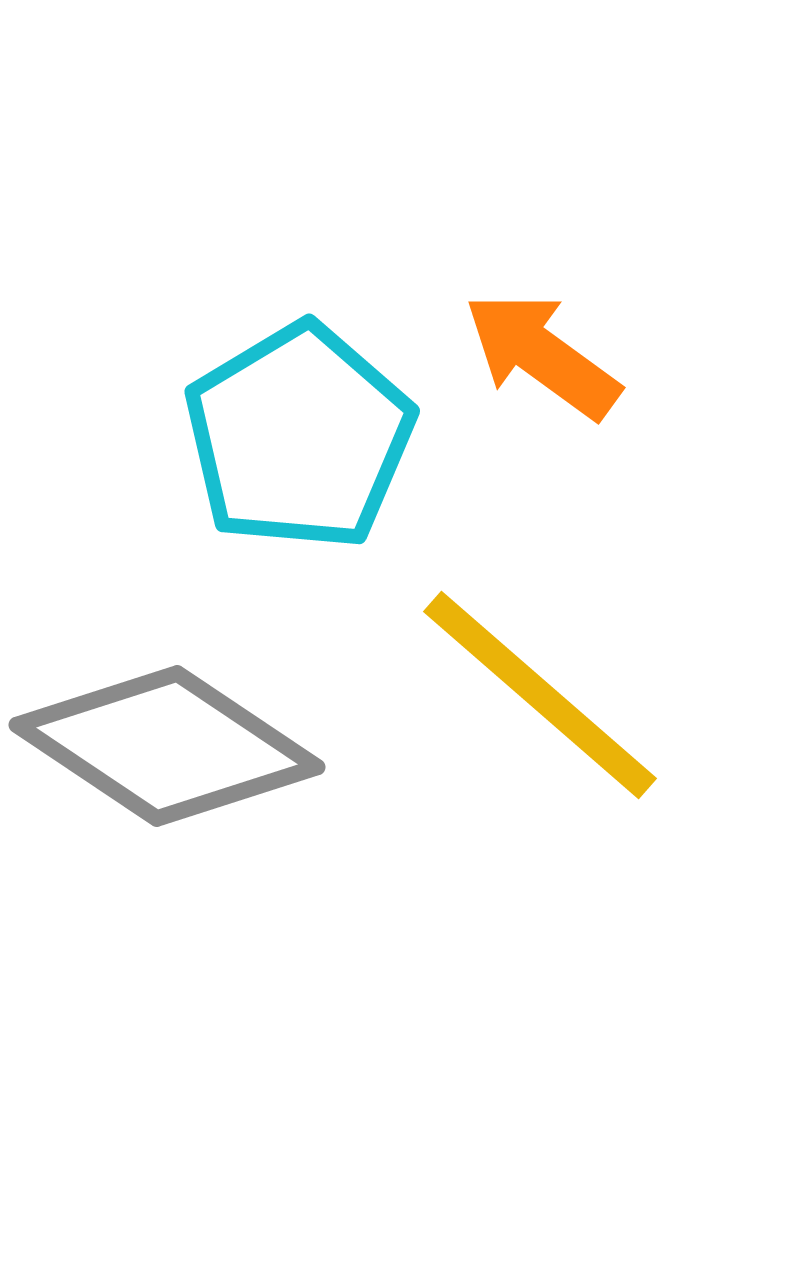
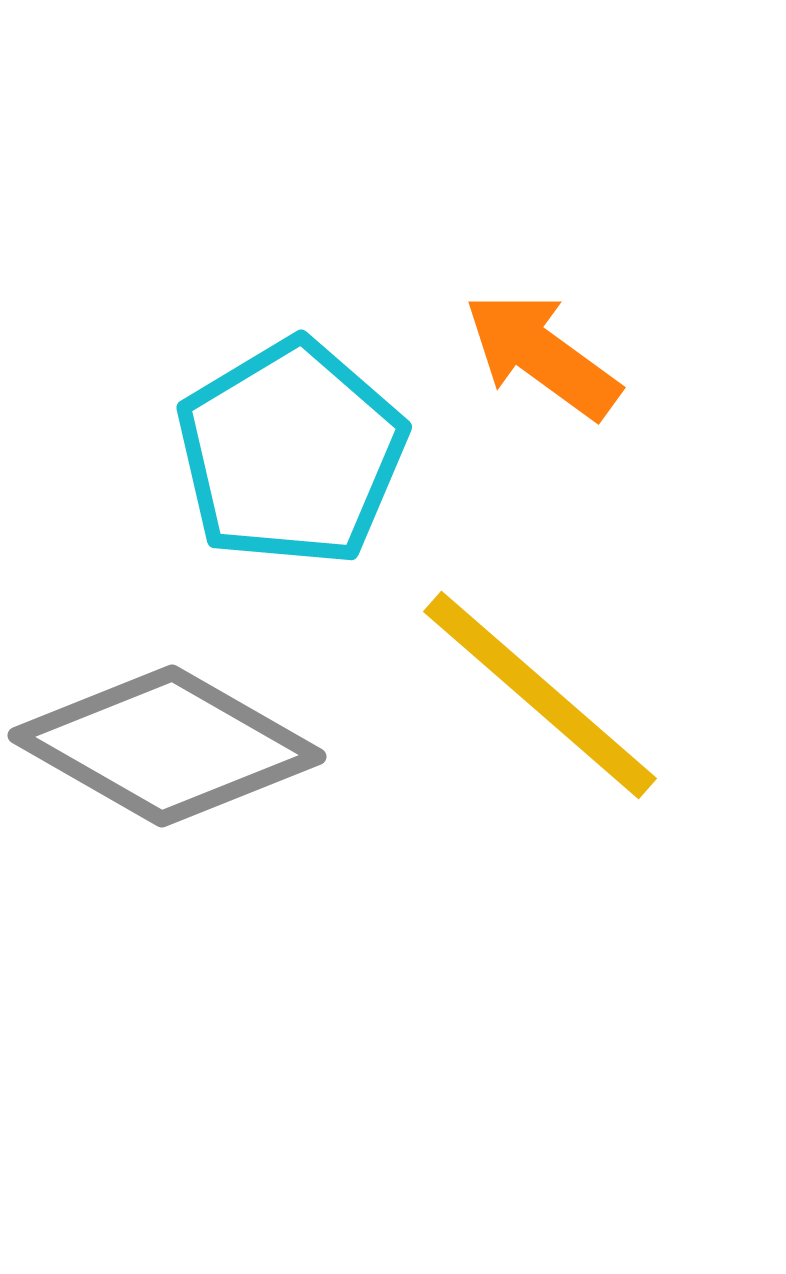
cyan pentagon: moved 8 px left, 16 px down
gray diamond: rotated 4 degrees counterclockwise
